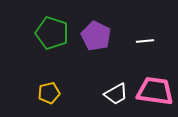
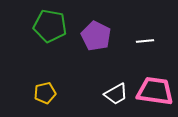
green pentagon: moved 2 px left, 7 px up; rotated 8 degrees counterclockwise
yellow pentagon: moved 4 px left
